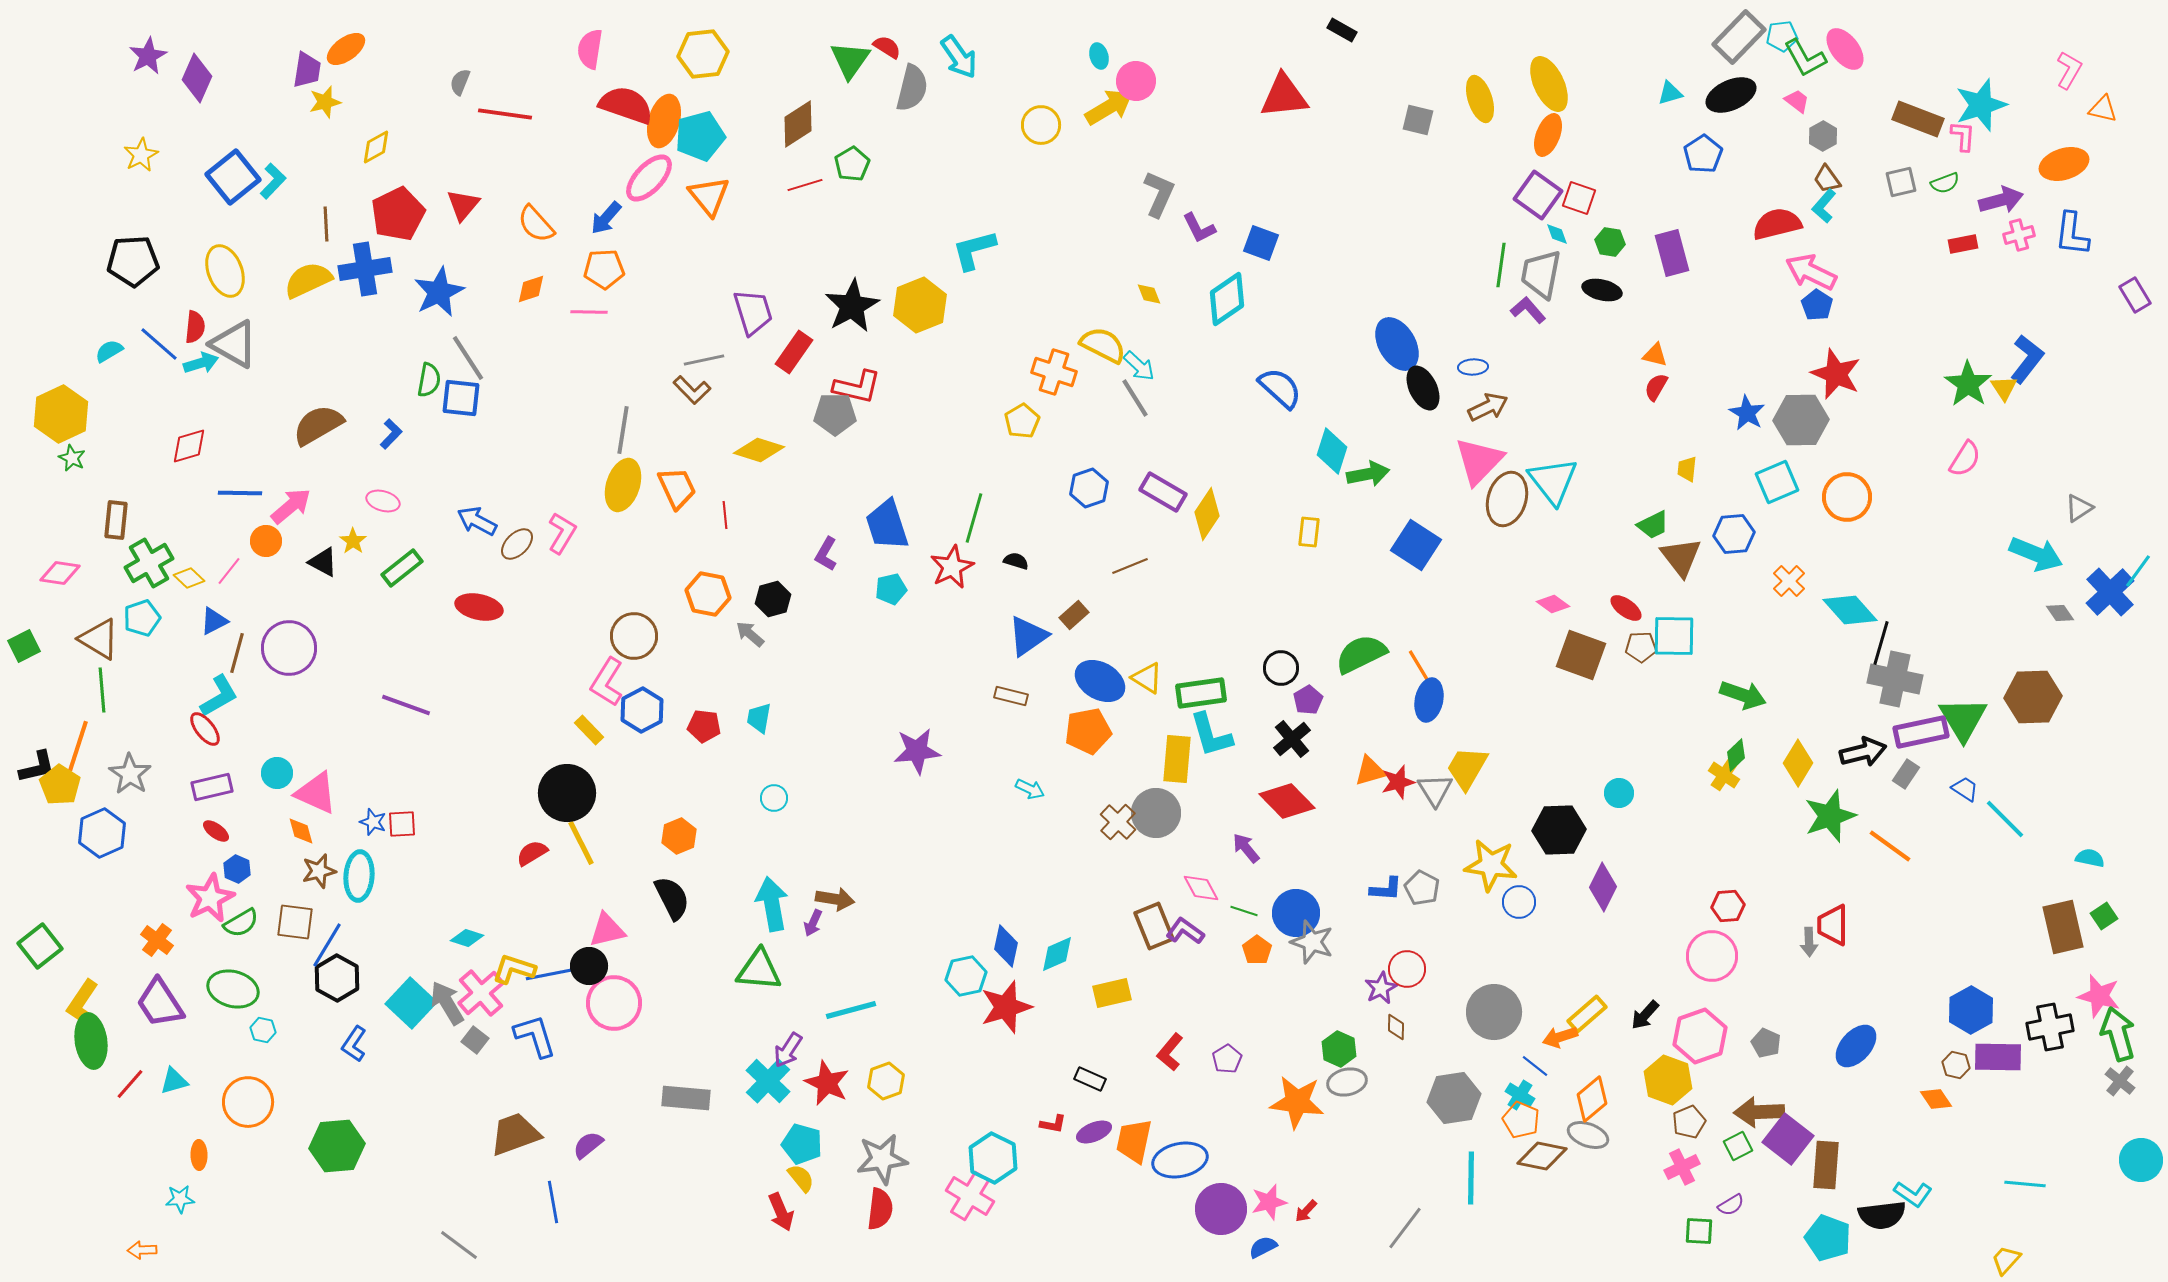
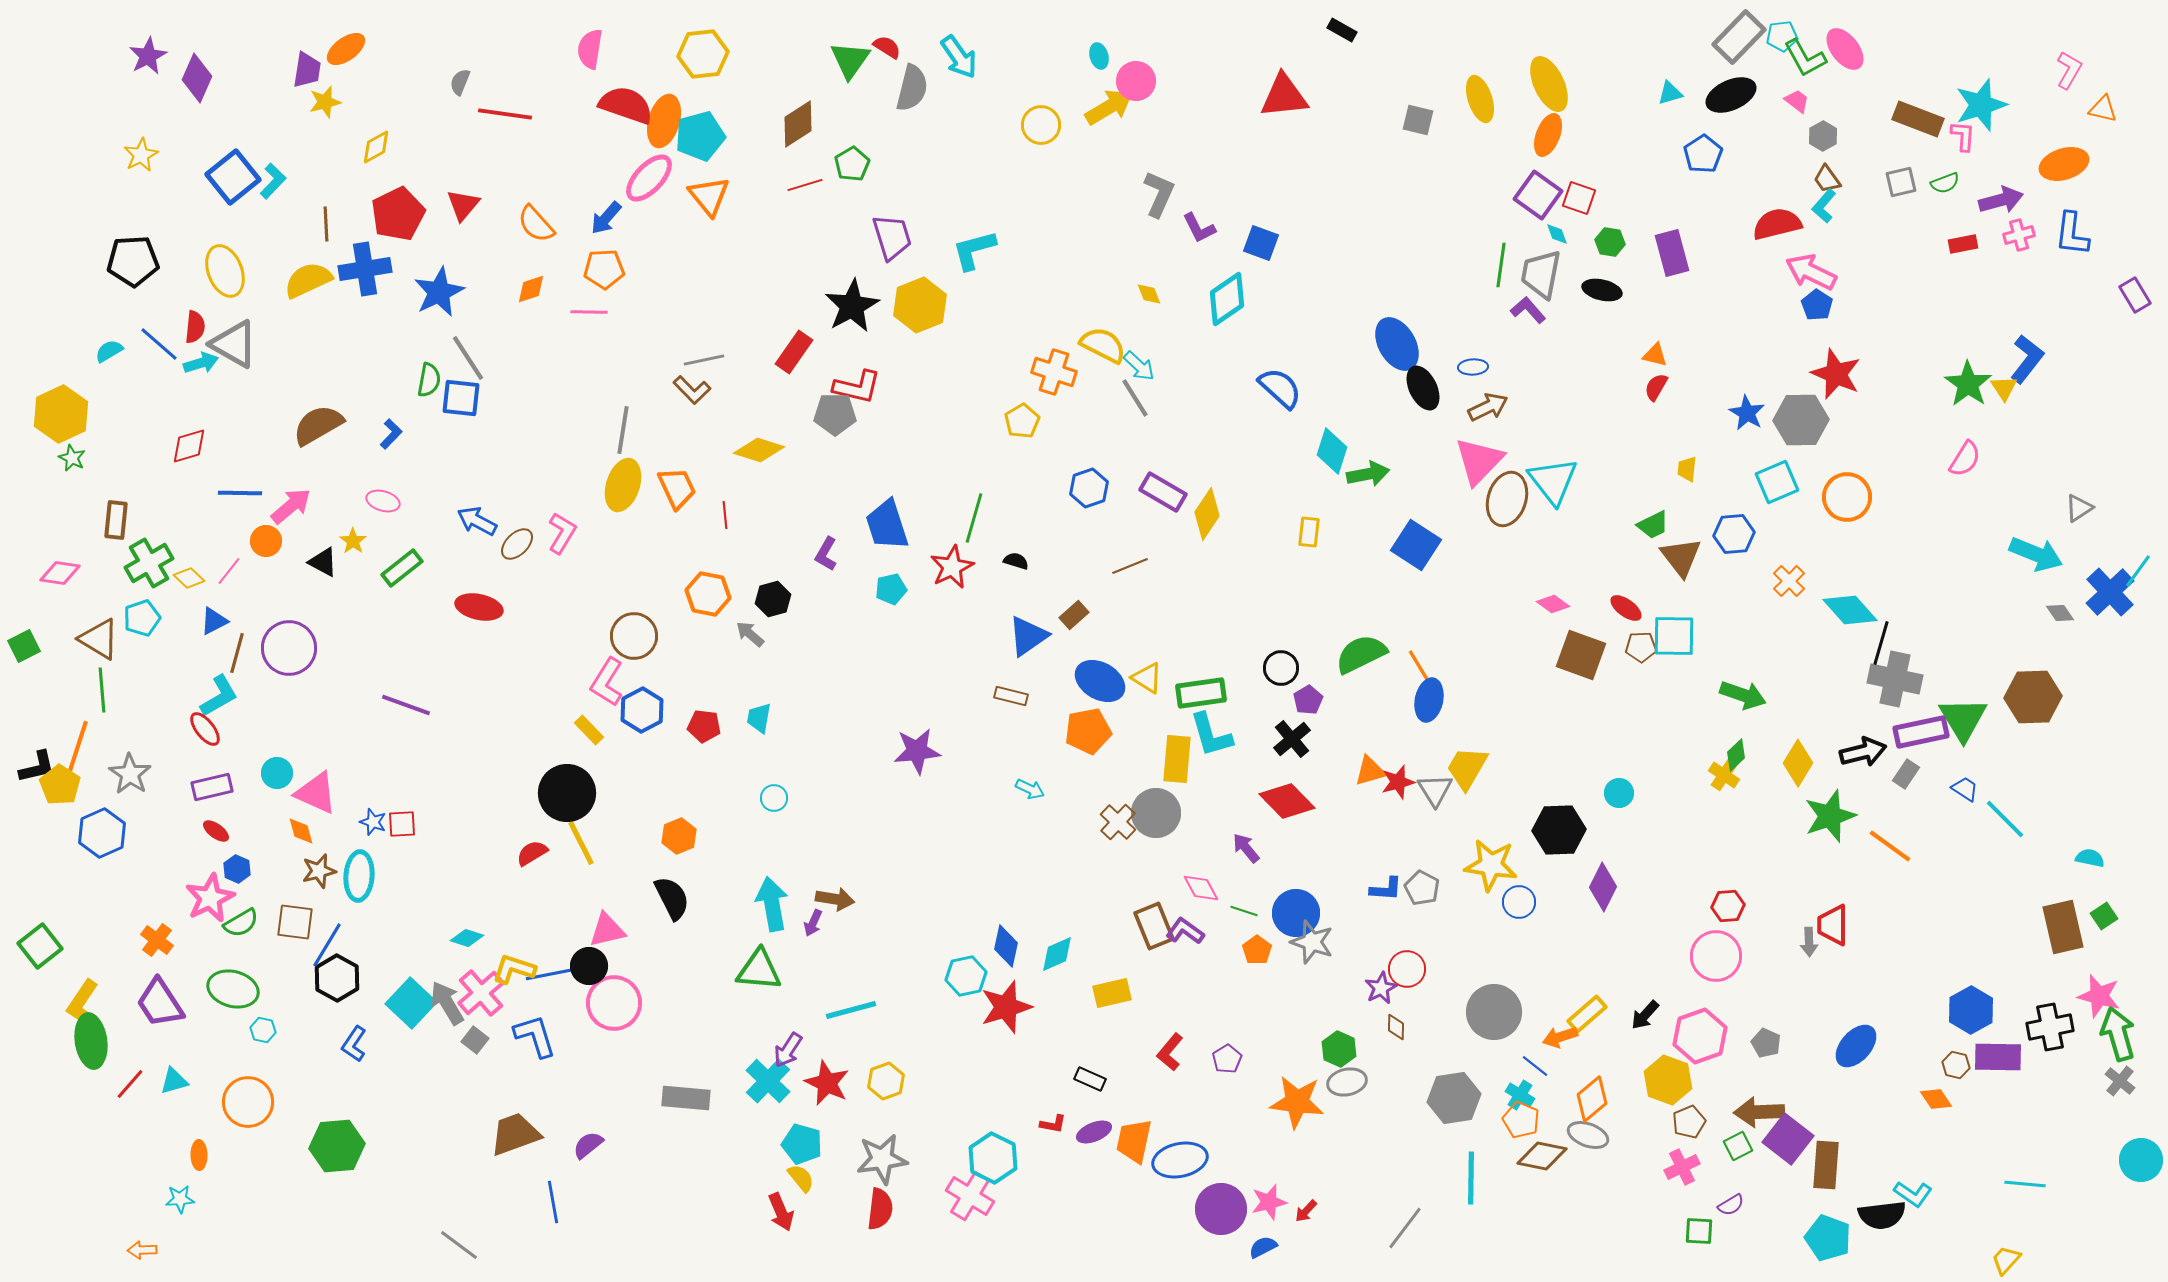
purple trapezoid at (753, 312): moved 139 px right, 75 px up
pink circle at (1712, 956): moved 4 px right
